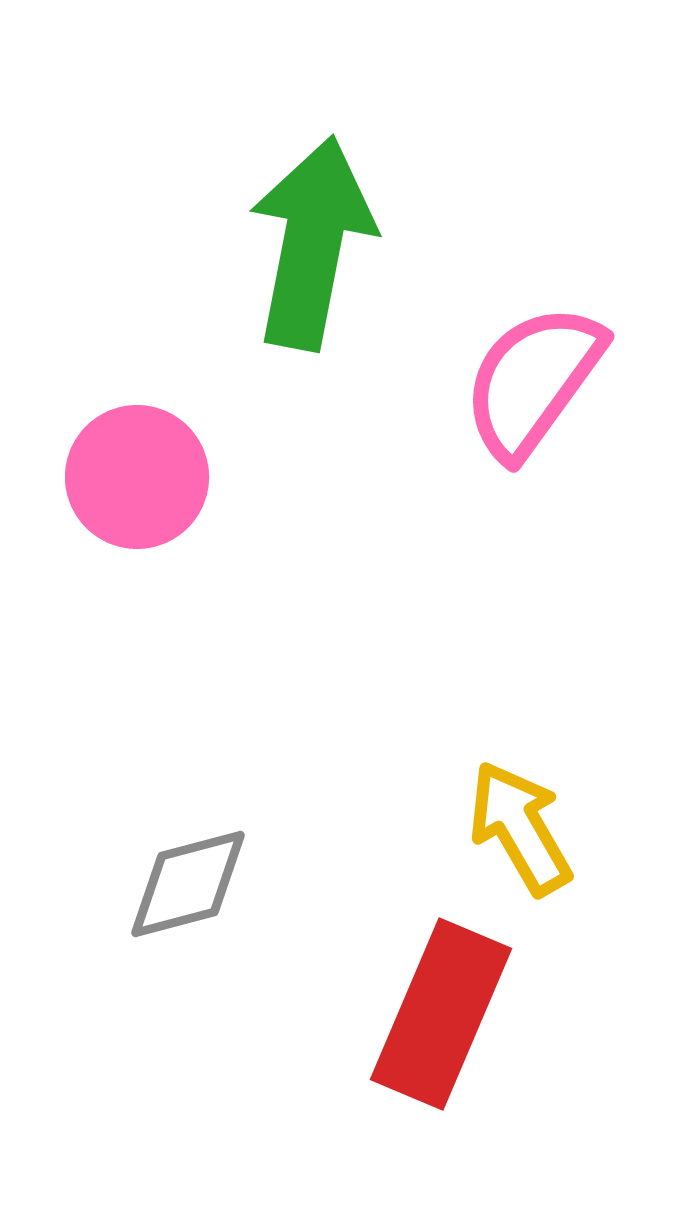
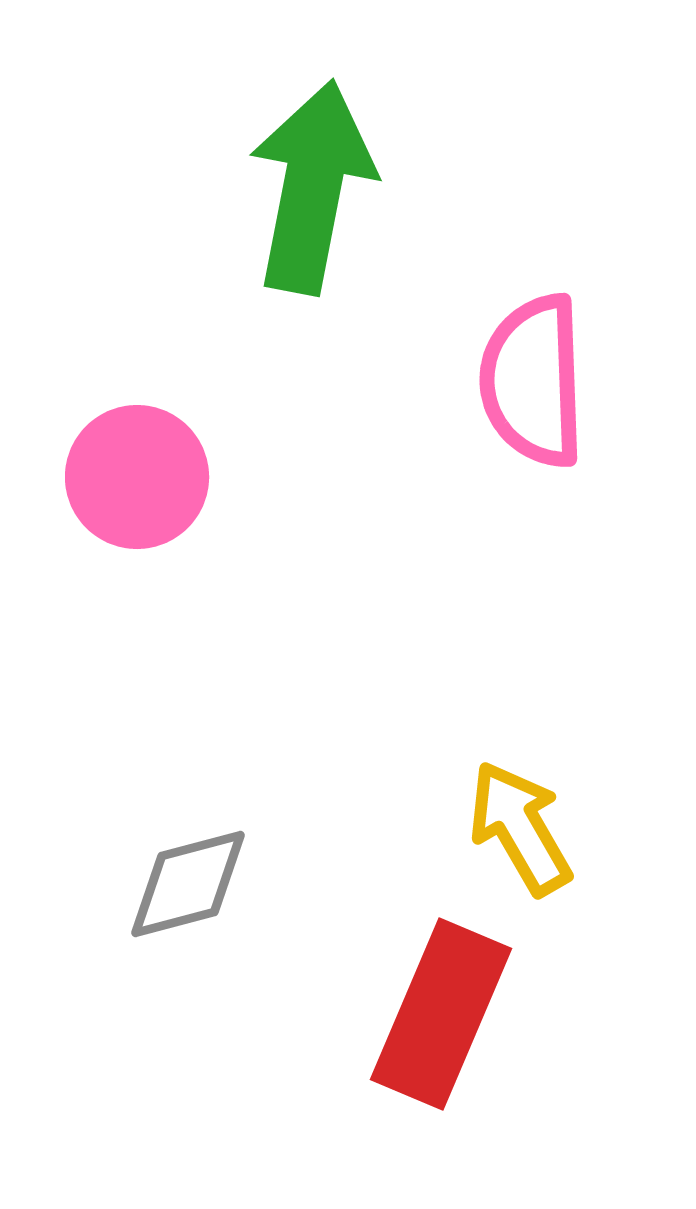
green arrow: moved 56 px up
pink semicircle: rotated 38 degrees counterclockwise
